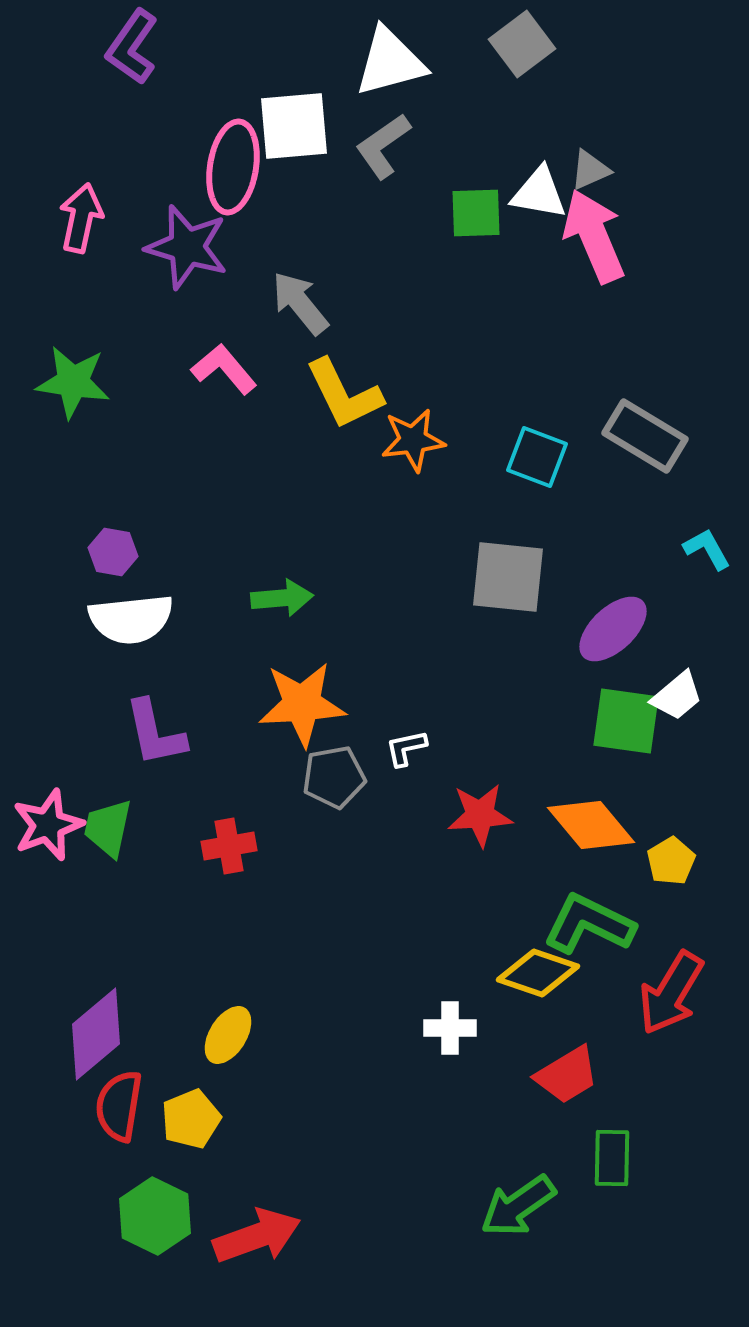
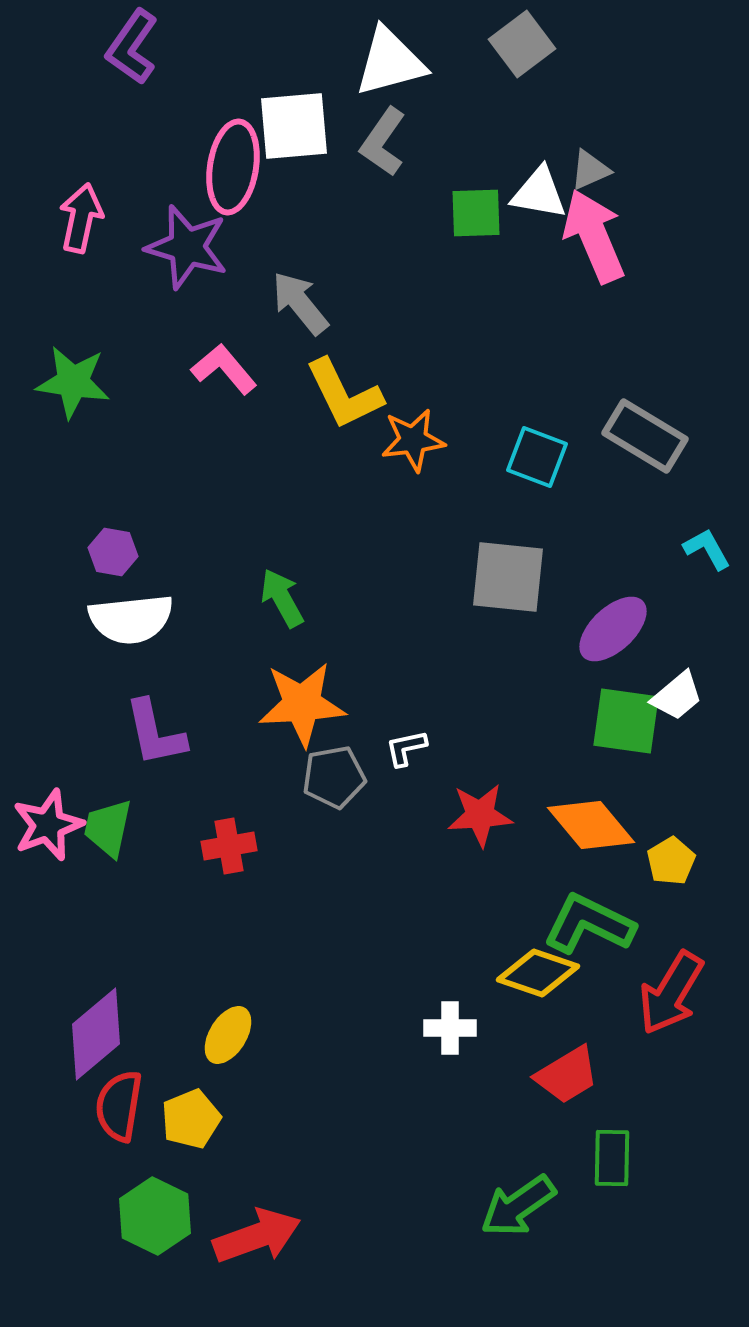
gray L-shape at (383, 146): moved 4 px up; rotated 20 degrees counterclockwise
green arrow at (282, 598): rotated 114 degrees counterclockwise
